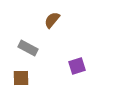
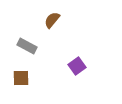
gray rectangle: moved 1 px left, 2 px up
purple square: rotated 18 degrees counterclockwise
